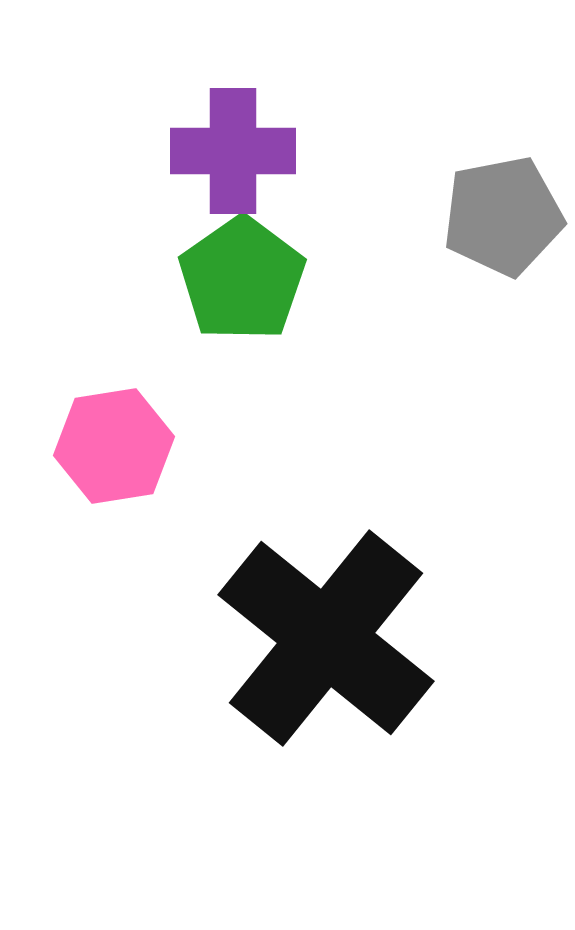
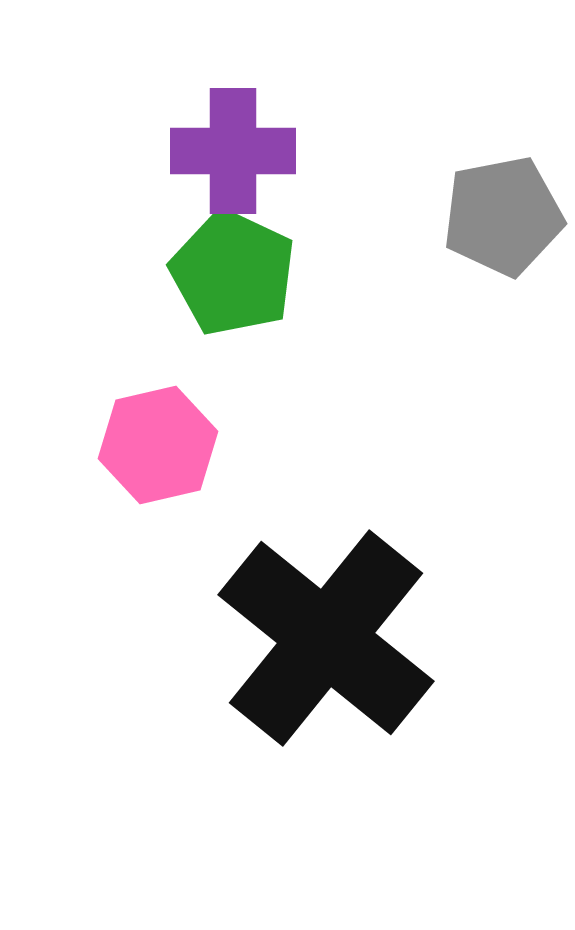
green pentagon: moved 9 px left, 6 px up; rotated 12 degrees counterclockwise
pink hexagon: moved 44 px right, 1 px up; rotated 4 degrees counterclockwise
